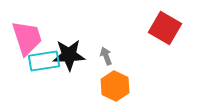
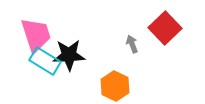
red square: rotated 16 degrees clockwise
pink trapezoid: moved 9 px right, 3 px up
gray arrow: moved 26 px right, 12 px up
cyan rectangle: moved 1 px right; rotated 40 degrees clockwise
